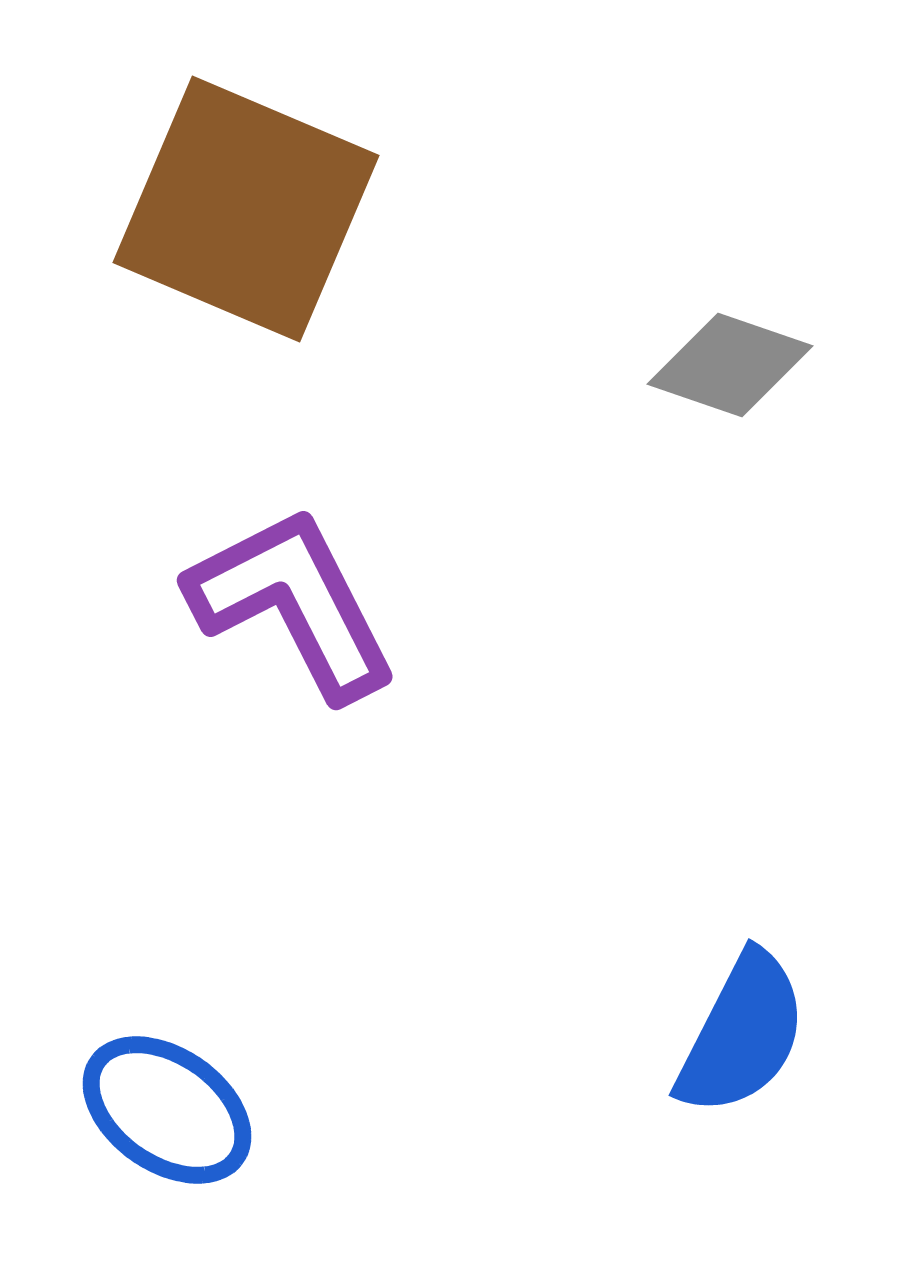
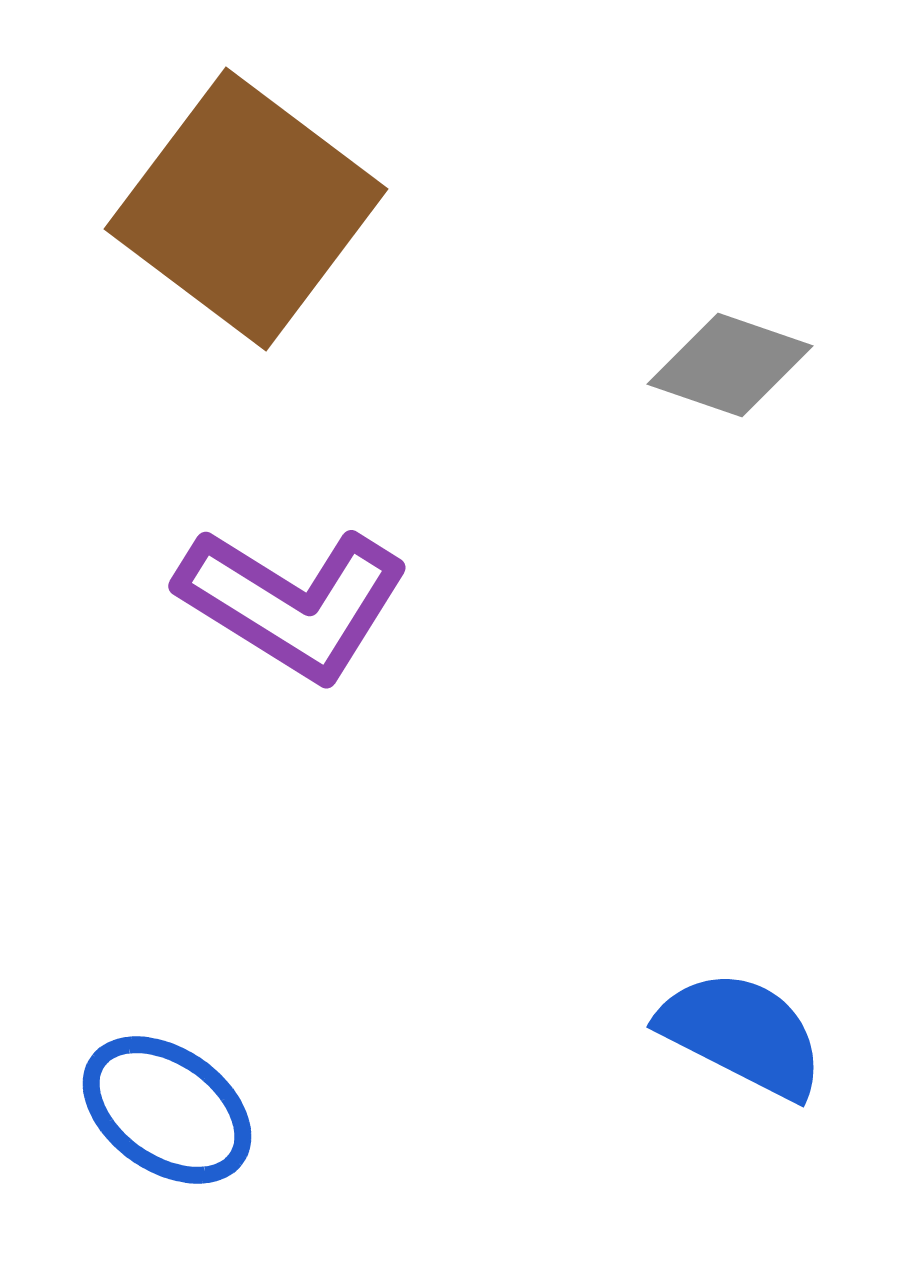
brown square: rotated 14 degrees clockwise
purple L-shape: rotated 149 degrees clockwise
blue semicircle: rotated 90 degrees counterclockwise
